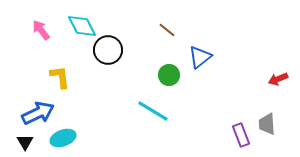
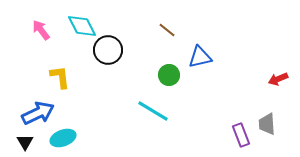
blue triangle: rotated 25 degrees clockwise
